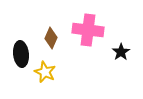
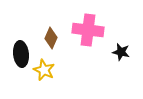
black star: rotated 24 degrees counterclockwise
yellow star: moved 1 px left, 2 px up
